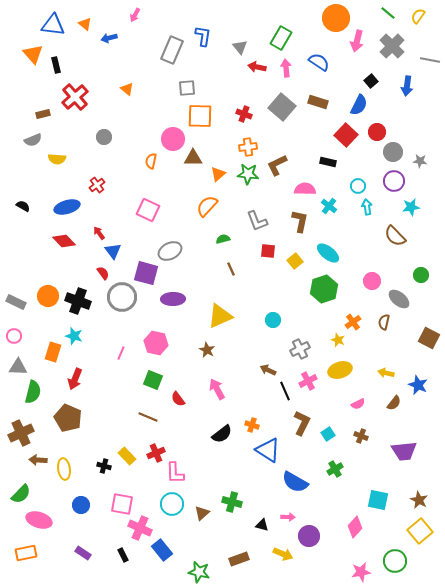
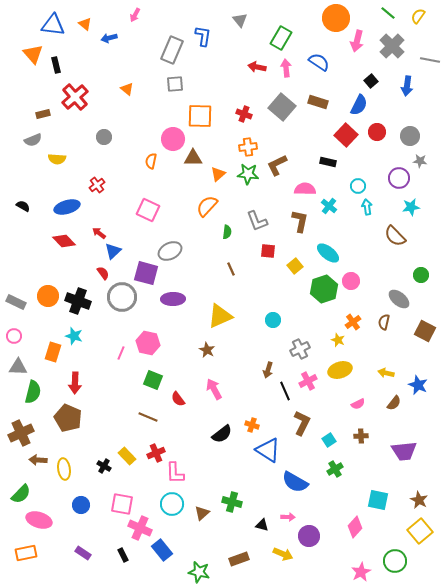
gray triangle at (240, 47): moved 27 px up
gray square at (187, 88): moved 12 px left, 4 px up
gray circle at (393, 152): moved 17 px right, 16 px up
purple circle at (394, 181): moved 5 px right, 3 px up
red arrow at (99, 233): rotated 16 degrees counterclockwise
green semicircle at (223, 239): moved 4 px right, 7 px up; rotated 112 degrees clockwise
blue triangle at (113, 251): rotated 24 degrees clockwise
yellow square at (295, 261): moved 5 px down
pink circle at (372, 281): moved 21 px left
brown square at (429, 338): moved 4 px left, 7 px up
pink hexagon at (156, 343): moved 8 px left
brown arrow at (268, 370): rotated 98 degrees counterclockwise
red arrow at (75, 379): moved 4 px down; rotated 20 degrees counterclockwise
pink arrow at (217, 389): moved 3 px left
cyan square at (328, 434): moved 1 px right, 6 px down
brown cross at (361, 436): rotated 24 degrees counterclockwise
black cross at (104, 466): rotated 16 degrees clockwise
pink star at (361, 572): rotated 18 degrees counterclockwise
